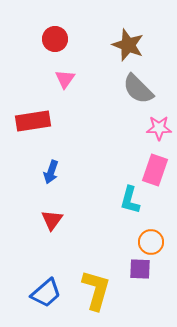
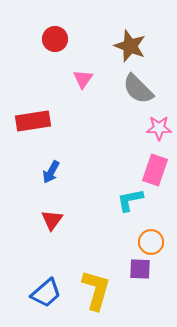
brown star: moved 2 px right, 1 px down
pink triangle: moved 18 px right
blue arrow: rotated 10 degrees clockwise
cyan L-shape: rotated 64 degrees clockwise
